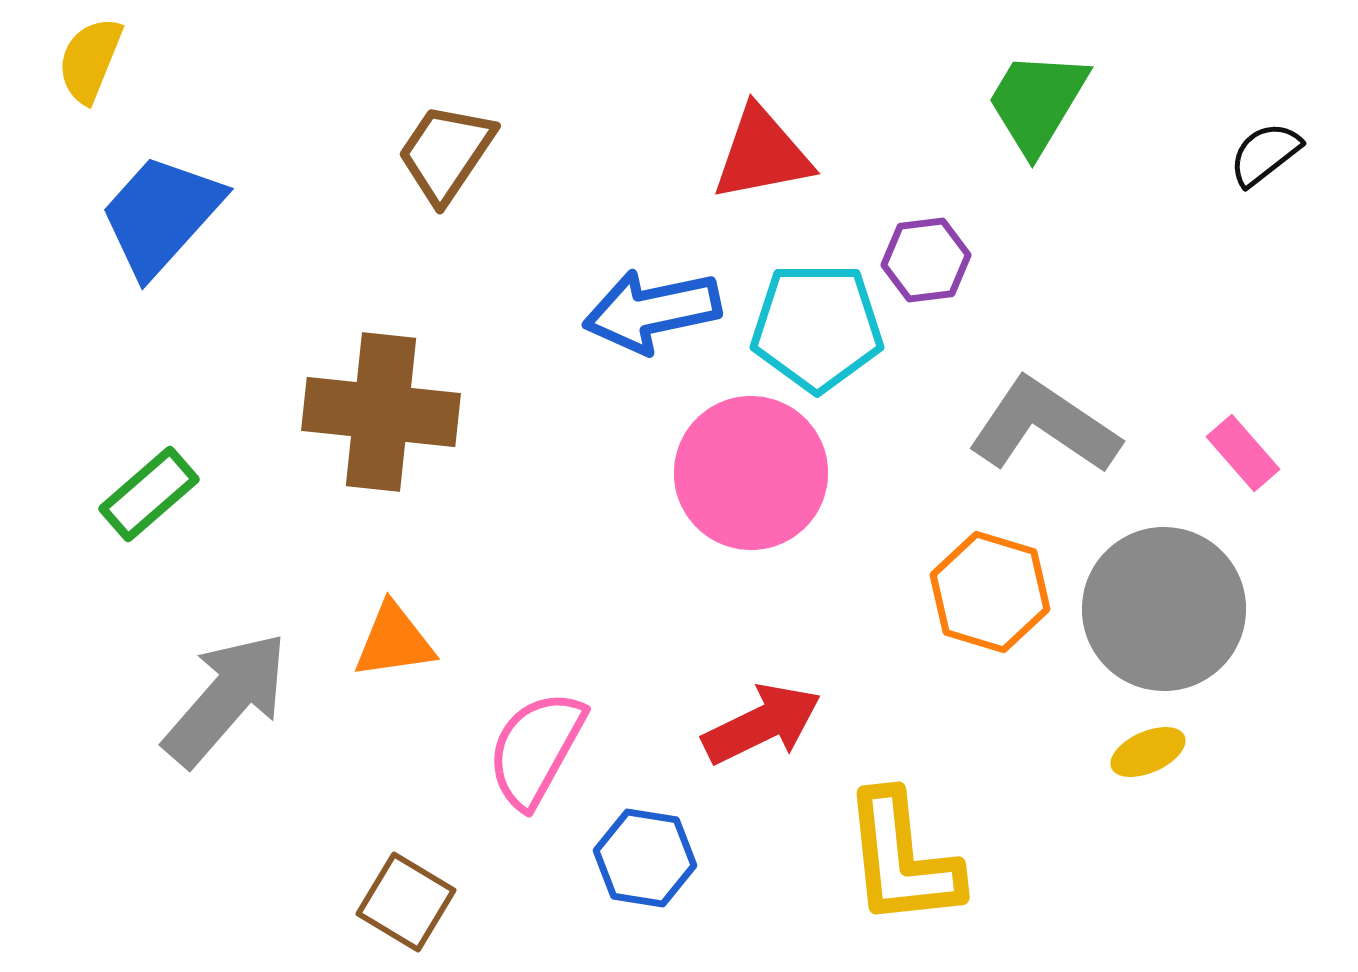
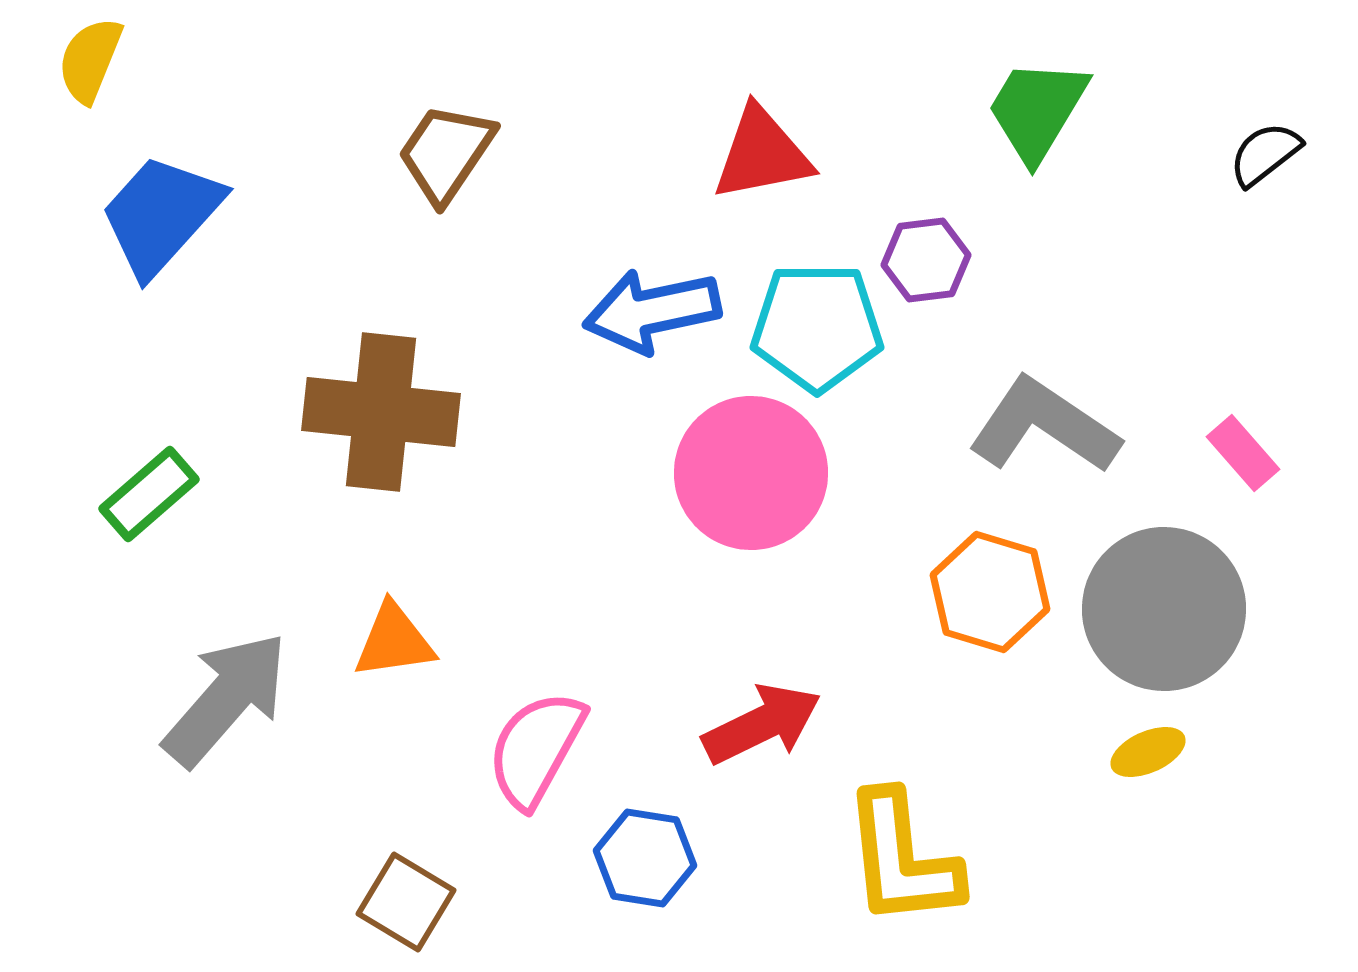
green trapezoid: moved 8 px down
